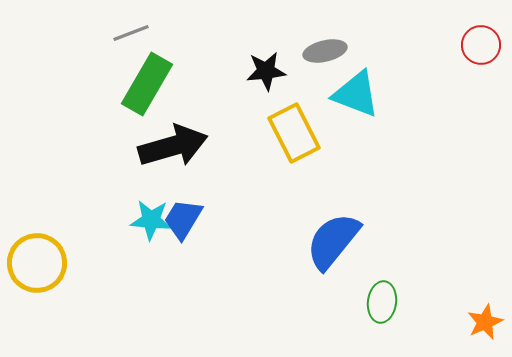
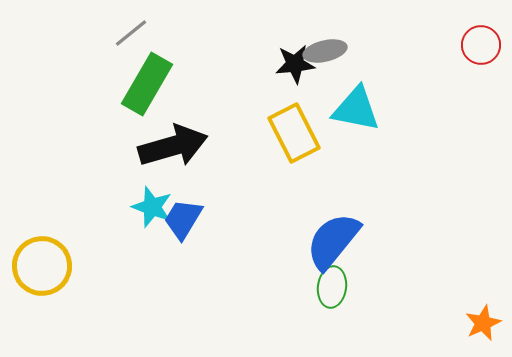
gray line: rotated 18 degrees counterclockwise
black star: moved 29 px right, 7 px up
cyan triangle: moved 15 px down; rotated 10 degrees counterclockwise
cyan star: moved 1 px right, 13 px up; rotated 15 degrees clockwise
yellow circle: moved 5 px right, 3 px down
green ellipse: moved 50 px left, 15 px up
orange star: moved 2 px left, 1 px down
